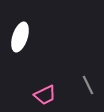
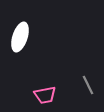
pink trapezoid: rotated 15 degrees clockwise
